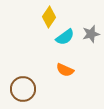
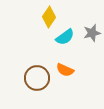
gray star: moved 1 px right, 1 px up
brown circle: moved 14 px right, 11 px up
